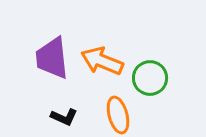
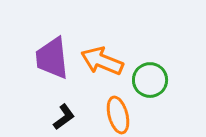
green circle: moved 2 px down
black L-shape: rotated 60 degrees counterclockwise
